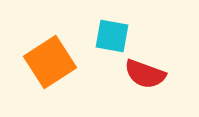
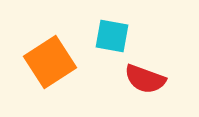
red semicircle: moved 5 px down
